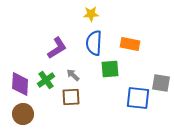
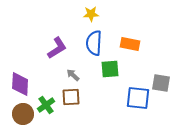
green cross: moved 25 px down
